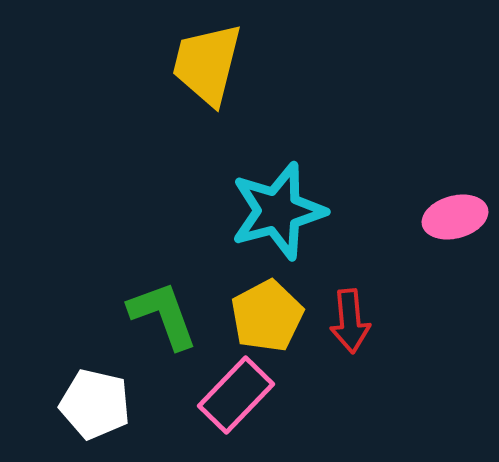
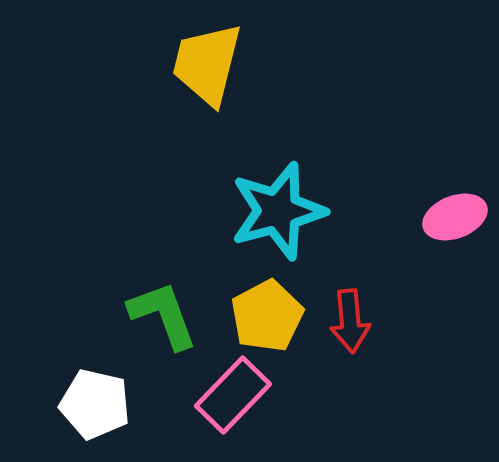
pink ellipse: rotated 6 degrees counterclockwise
pink rectangle: moved 3 px left
